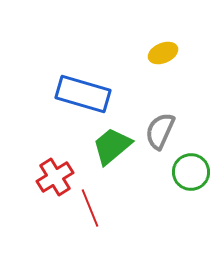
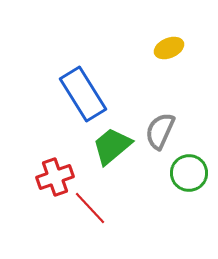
yellow ellipse: moved 6 px right, 5 px up
blue rectangle: rotated 42 degrees clockwise
green circle: moved 2 px left, 1 px down
red cross: rotated 12 degrees clockwise
red line: rotated 21 degrees counterclockwise
